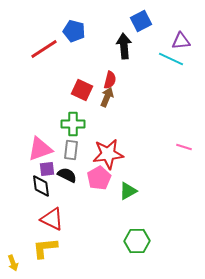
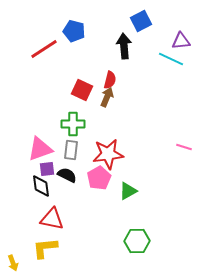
red triangle: rotated 15 degrees counterclockwise
